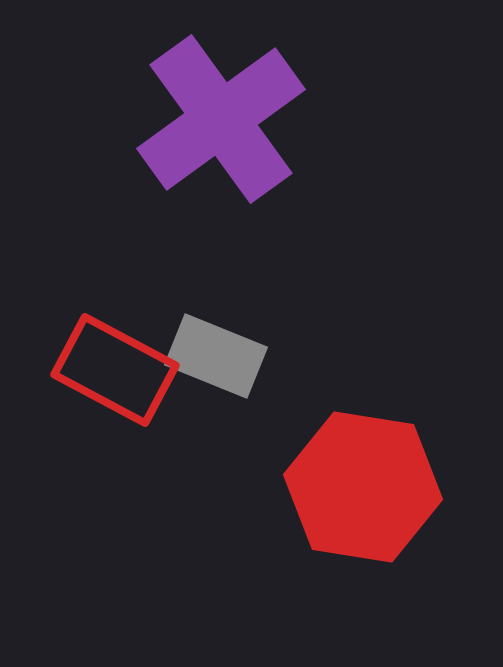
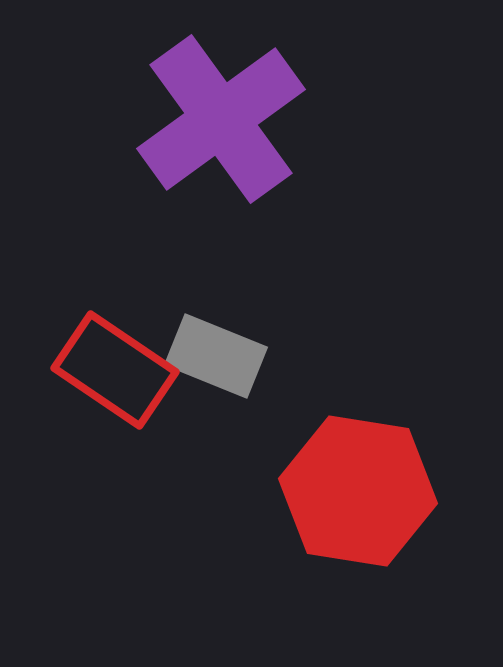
red rectangle: rotated 6 degrees clockwise
red hexagon: moved 5 px left, 4 px down
